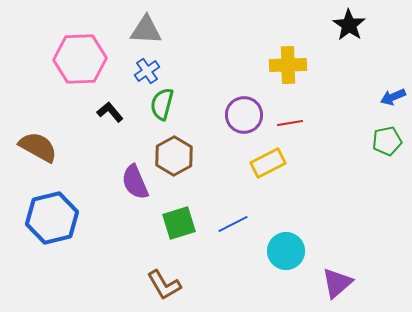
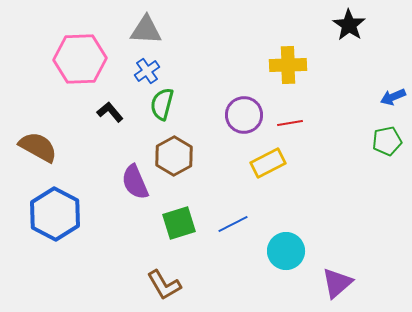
blue hexagon: moved 3 px right, 4 px up; rotated 18 degrees counterclockwise
